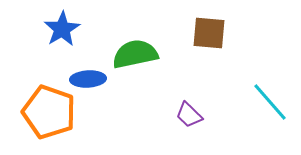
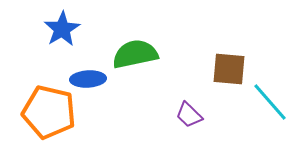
brown square: moved 20 px right, 36 px down
orange pentagon: rotated 6 degrees counterclockwise
